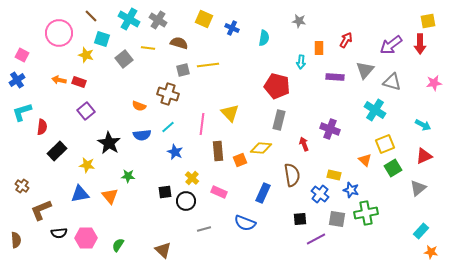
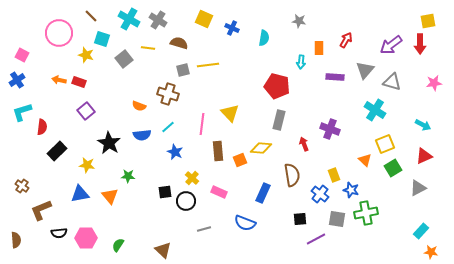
yellow rectangle at (334, 175): rotated 56 degrees clockwise
gray triangle at (418, 188): rotated 12 degrees clockwise
